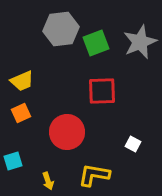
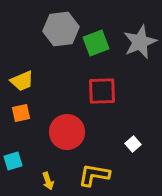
orange square: rotated 12 degrees clockwise
white square: rotated 21 degrees clockwise
